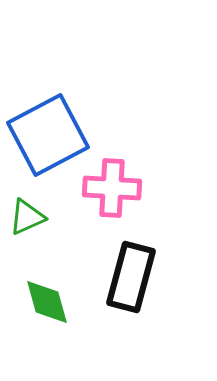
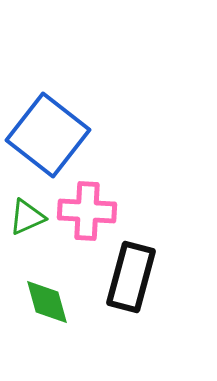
blue square: rotated 24 degrees counterclockwise
pink cross: moved 25 px left, 23 px down
